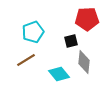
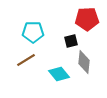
cyan pentagon: rotated 20 degrees clockwise
